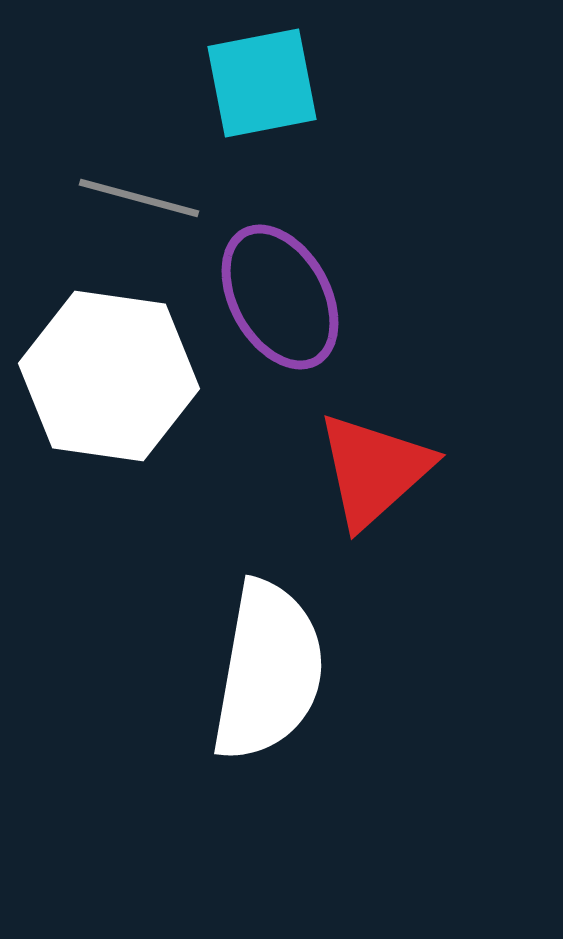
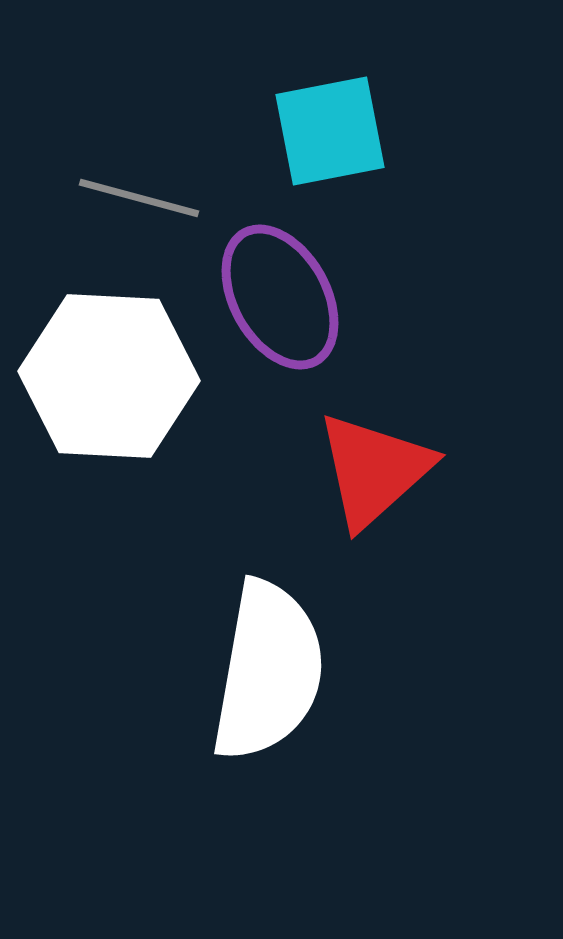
cyan square: moved 68 px right, 48 px down
white hexagon: rotated 5 degrees counterclockwise
